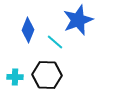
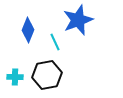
cyan line: rotated 24 degrees clockwise
black hexagon: rotated 12 degrees counterclockwise
